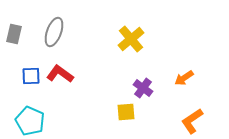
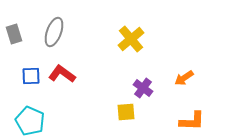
gray rectangle: rotated 30 degrees counterclockwise
red L-shape: moved 2 px right
orange L-shape: rotated 144 degrees counterclockwise
